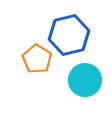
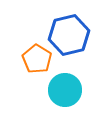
cyan circle: moved 20 px left, 10 px down
